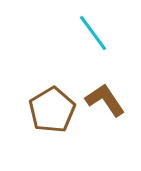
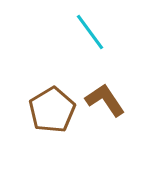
cyan line: moved 3 px left, 1 px up
